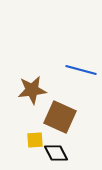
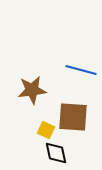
brown square: moved 13 px right; rotated 20 degrees counterclockwise
yellow square: moved 11 px right, 10 px up; rotated 30 degrees clockwise
black diamond: rotated 15 degrees clockwise
